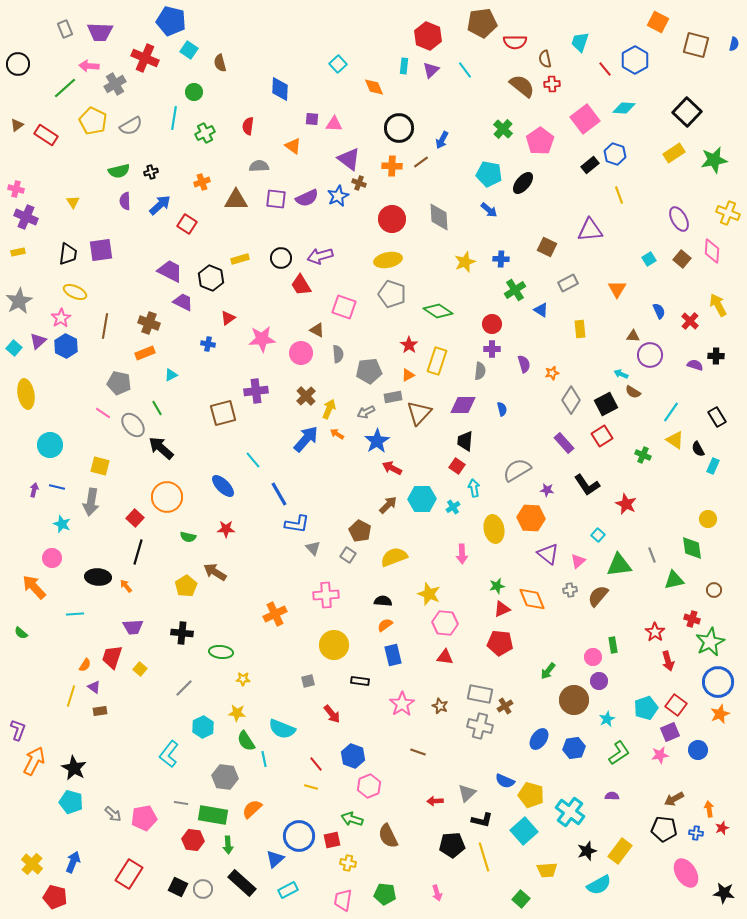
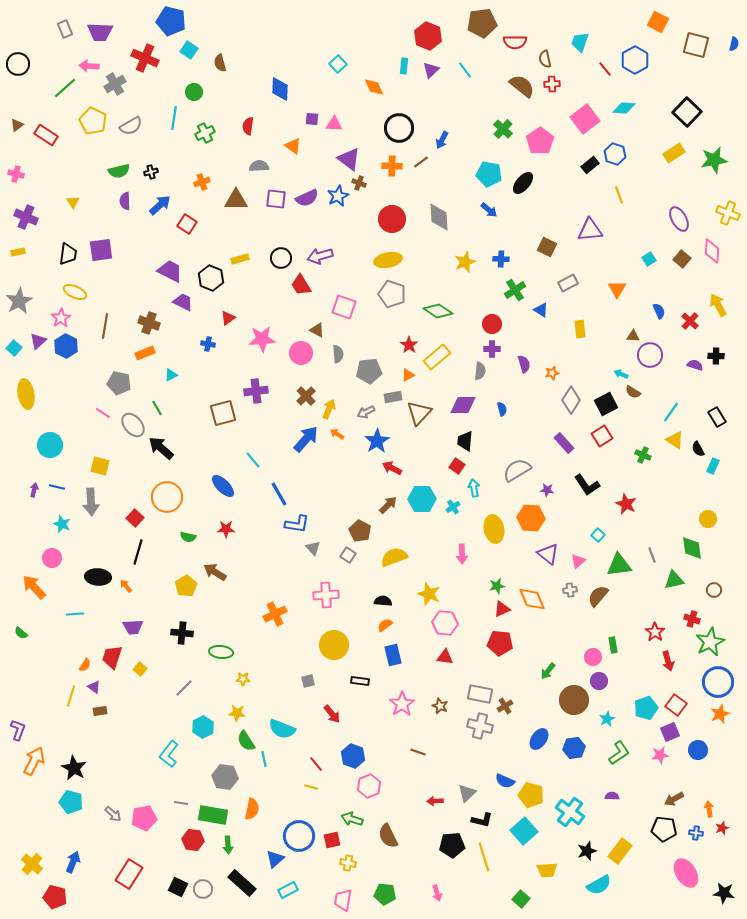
pink cross at (16, 189): moved 15 px up
yellow rectangle at (437, 361): moved 4 px up; rotated 32 degrees clockwise
gray arrow at (91, 502): rotated 12 degrees counterclockwise
orange semicircle at (252, 809): rotated 145 degrees clockwise
